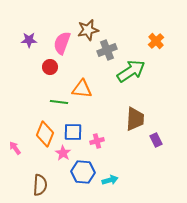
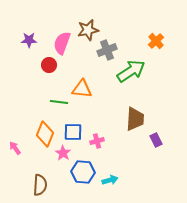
red circle: moved 1 px left, 2 px up
